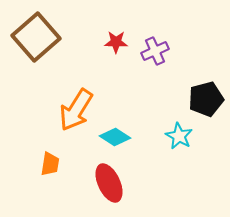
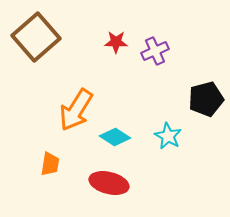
cyan star: moved 11 px left
red ellipse: rotated 51 degrees counterclockwise
